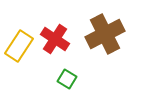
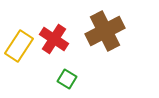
brown cross: moved 3 px up
red cross: moved 1 px left
